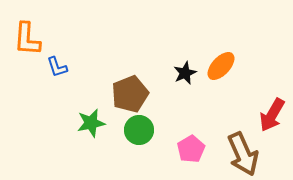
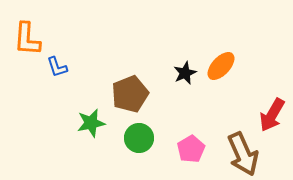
green circle: moved 8 px down
